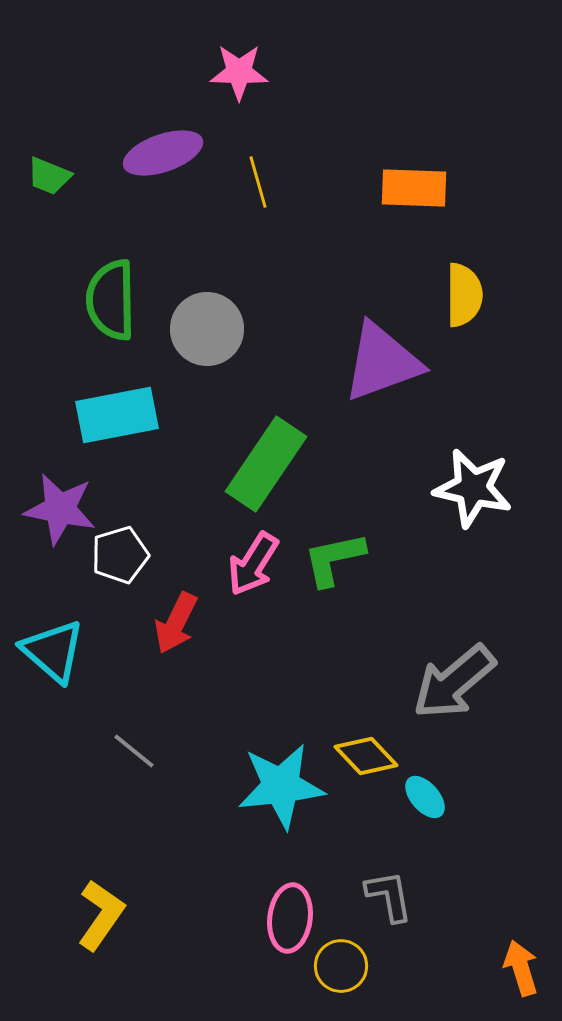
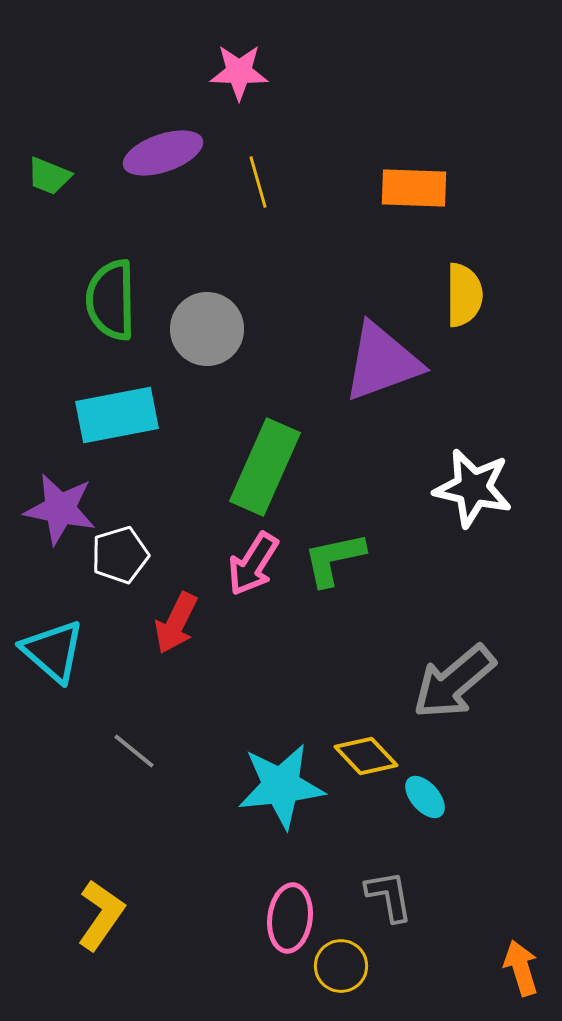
green rectangle: moved 1 px left, 3 px down; rotated 10 degrees counterclockwise
